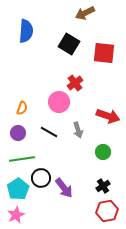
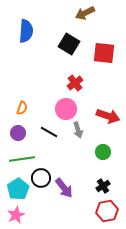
pink circle: moved 7 px right, 7 px down
